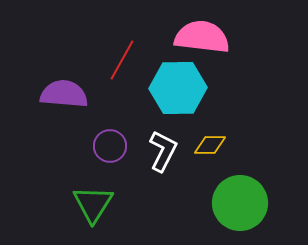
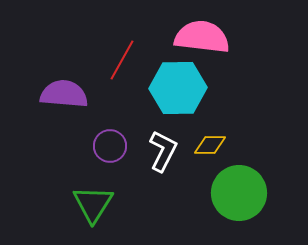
green circle: moved 1 px left, 10 px up
